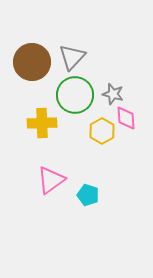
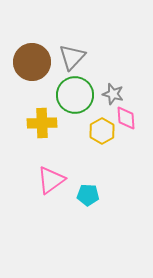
cyan pentagon: rotated 15 degrees counterclockwise
